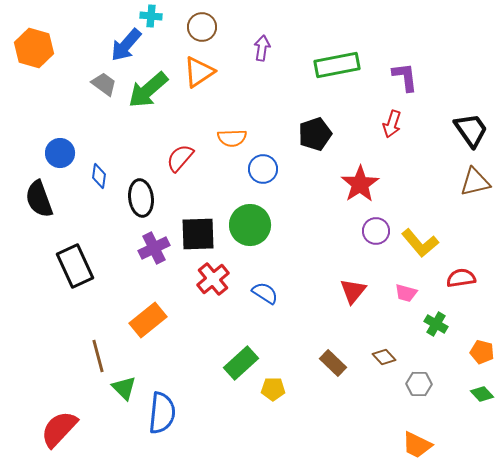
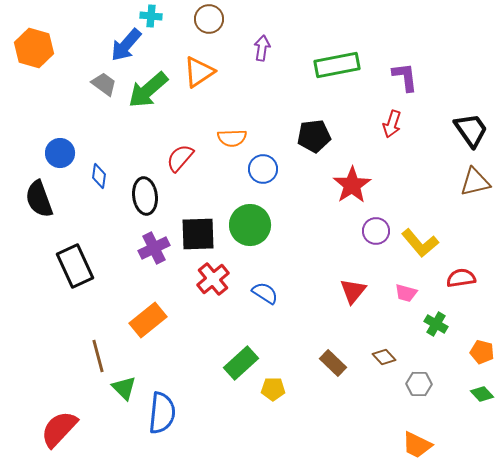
brown circle at (202, 27): moved 7 px right, 8 px up
black pentagon at (315, 134): moved 1 px left, 2 px down; rotated 12 degrees clockwise
red star at (360, 184): moved 8 px left, 1 px down
black ellipse at (141, 198): moved 4 px right, 2 px up
